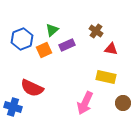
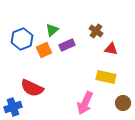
blue cross: rotated 36 degrees counterclockwise
